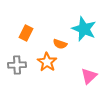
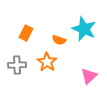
orange semicircle: moved 1 px left, 4 px up
